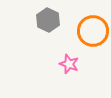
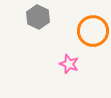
gray hexagon: moved 10 px left, 3 px up
